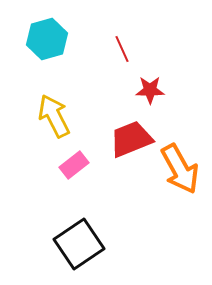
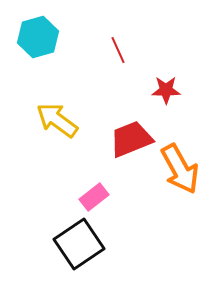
cyan hexagon: moved 9 px left, 2 px up
red line: moved 4 px left, 1 px down
red star: moved 16 px right
yellow arrow: moved 3 px right, 4 px down; rotated 27 degrees counterclockwise
pink rectangle: moved 20 px right, 32 px down
